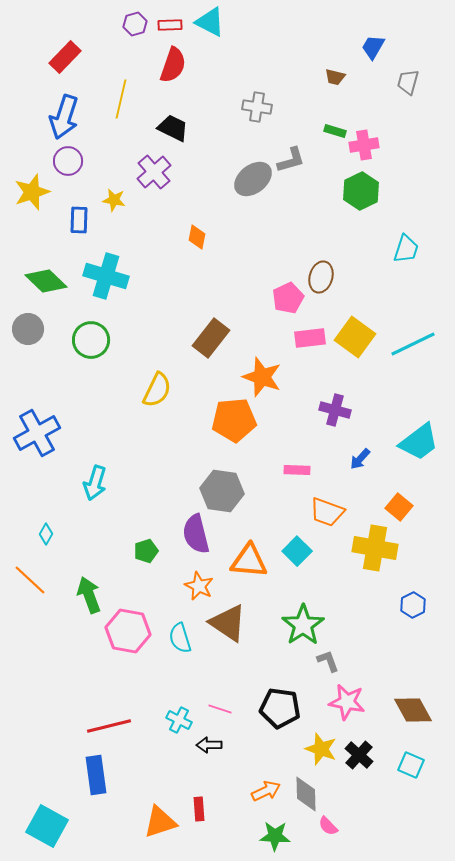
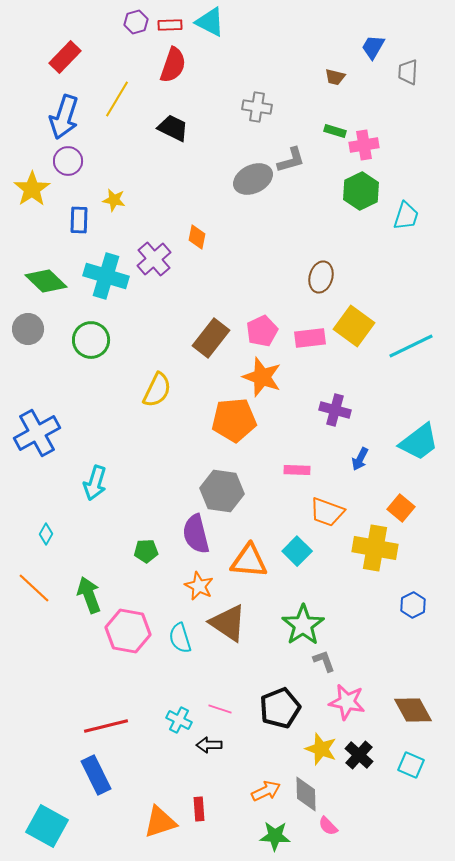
purple hexagon at (135, 24): moved 1 px right, 2 px up
gray trapezoid at (408, 82): moved 10 px up; rotated 12 degrees counterclockwise
yellow line at (121, 99): moved 4 px left; rotated 18 degrees clockwise
purple cross at (154, 172): moved 87 px down
gray ellipse at (253, 179): rotated 12 degrees clockwise
yellow star at (32, 192): moved 3 px up; rotated 15 degrees counterclockwise
cyan trapezoid at (406, 249): moved 33 px up
pink pentagon at (288, 298): moved 26 px left, 33 px down
yellow square at (355, 337): moved 1 px left, 11 px up
cyan line at (413, 344): moved 2 px left, 2 px down
blue arrow at (360, 459): rotated 15 degrees counterclockwise
orange square at (399, 507): moved 2 px right, 1 px down
green pentagon at (146, 551): rotated 15 degrees clockwise
orange line at (30, 580): moved 4 px right, 8 px down
gray L-shape at (328, 661): moved 4 px left
black pentagon at (280, 708): rotated 30 degrees counterclockwise
red line at (109, 726): moved 3 px left
blue rectangle at (96, 775): rotated 18 degrees counterclockwise
